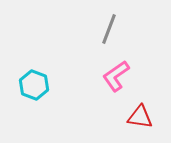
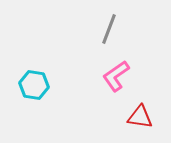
cyan hexagon: rotated 12 degrees counterclockwise
